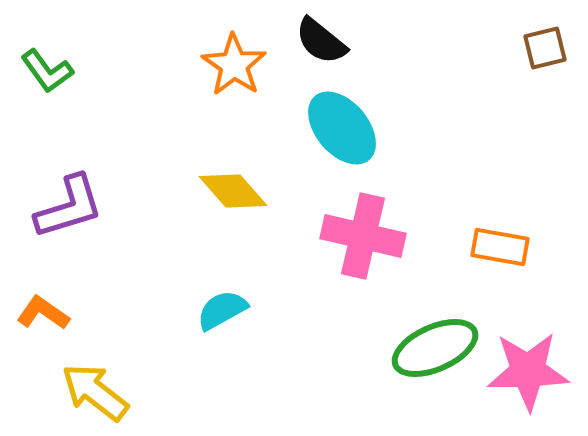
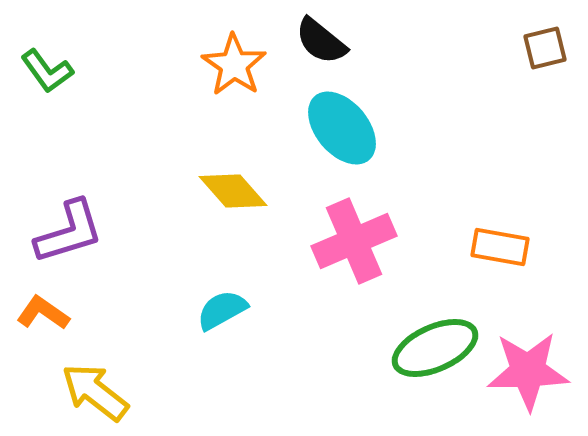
purple L-shape: moved 25 px down
pink cross: moved 9 px left, 5 px down; rotated 36 degrees counterclockwise
